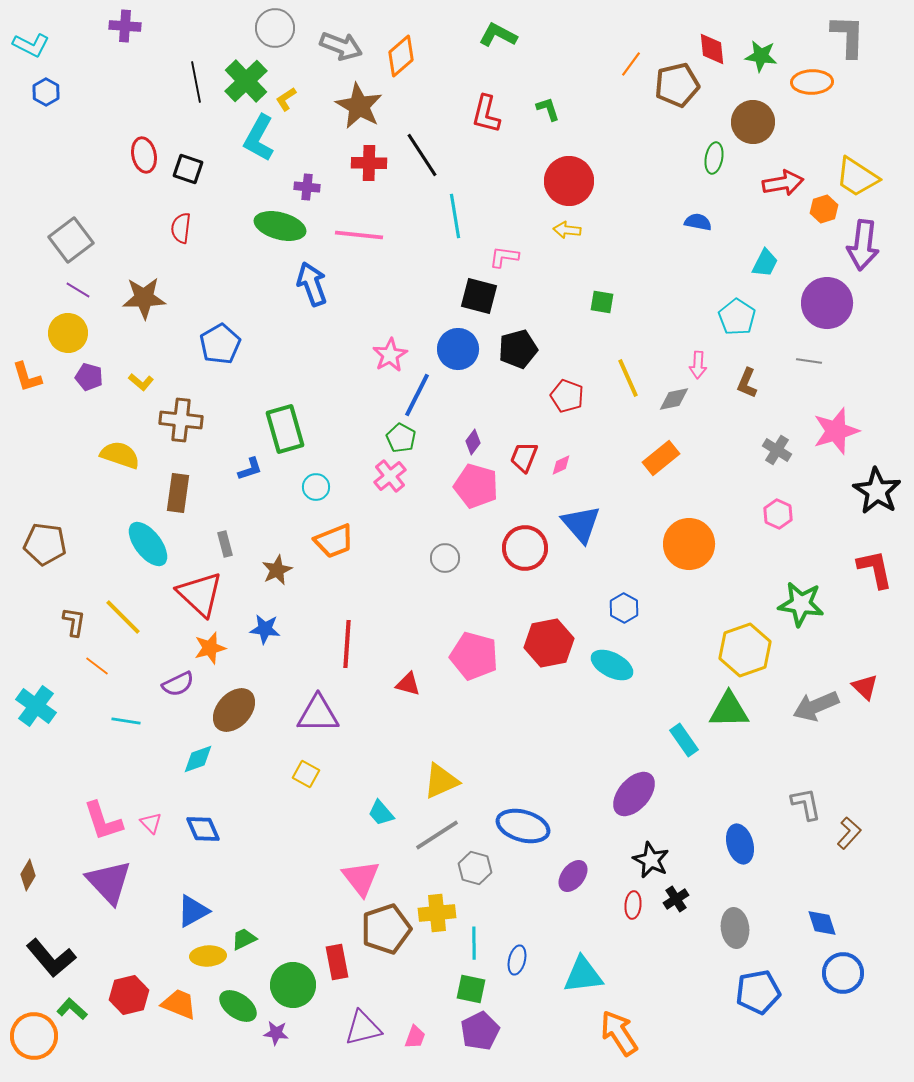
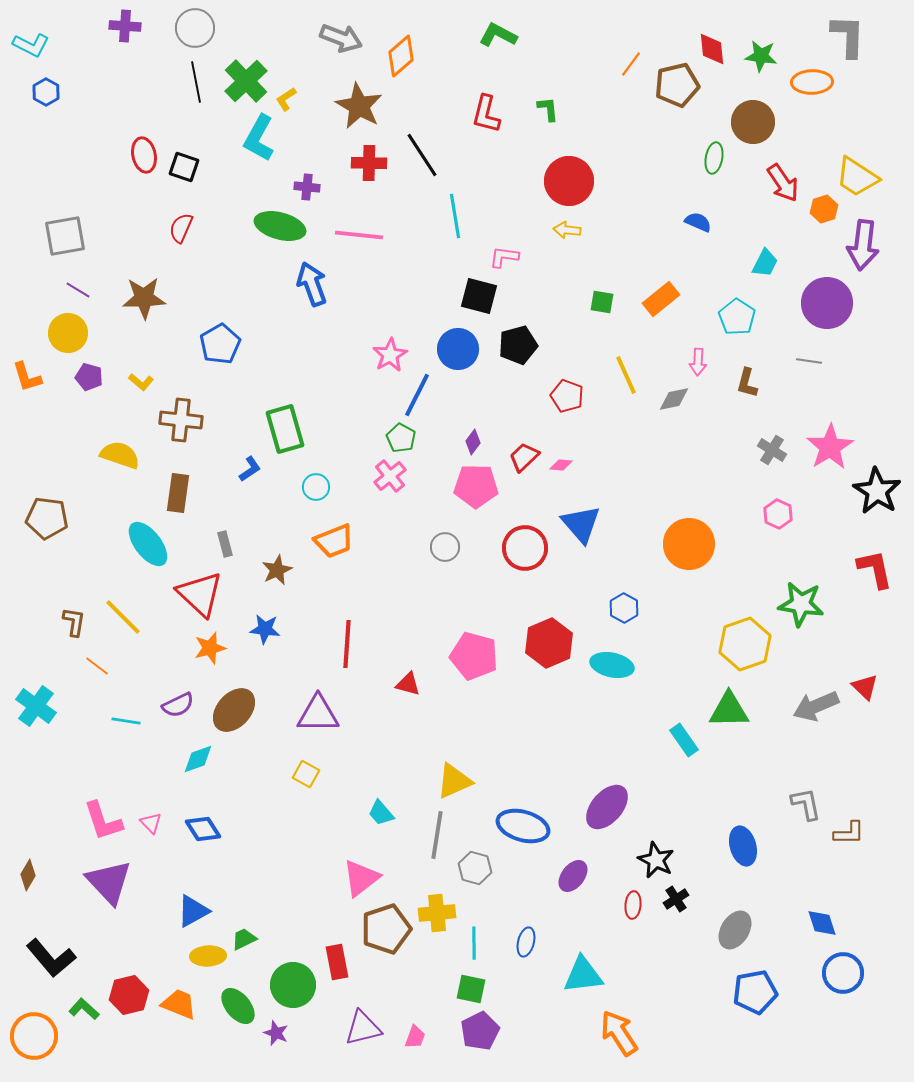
gray circle at (275, 28): moved 80 px left
gray arrow at (341, 46): moved 8 px up
green L-shape at (548, 109): rotated 12 degrees clockwise
black square at (188, 169): moved 4 px left, 2 px up
red arrow at (783, 183): rotated 66 degrees clockwise
blue semicircle at (698, 222): rotated 12 degrees clockwise
red semicircle at (181, 228): rotated 16 degrees clockwise
gray square at (71, 240): moved 6 px left, 4 px up; rotated 27 degrees clockwise
black pentagon at (518, 349): moved 4 px up
pink arrow at (698, 365): moved 3 px up
yellow line at (628, 378): moved 2 px left, 3 px up
brown L-shape at (747, 383): rotated 8 degrees counterclockwise
pink star at (836, 431): moved 6 px left, 16 px down; rotated 15 degrees counterclockwise
gray cross at (777, 450): moved 5 px left
red trapezoid at (524, 457): rotated 24 degrees clockwise
orange rectangle at (661, 458): moved 159 px up
pink diamond at (561, 465): rotated 30 degrees clockwise
blue L-shape at (250, 469): rotated 16 degrees counterclockwise
pink pentagon at (476, 486): rotated 15 degrees counterclockwise
brown pentagon at (45, 544): moved 2 px right, 26 px up
gray circle at (445, 558): moved 11 px up
red hexagon at (549, 643): rotated 12 degrees counterclockwise
yellow hexagon at (745, 650): moved 6 px up
cyan ellipse at (612, 665): rotated 15 degrees counterclockwise
purple semicircle at (178, 684): moved 21 px down
yellow triangle at (441, 781): moved 13 px right
purple ellipse at (634, 794): moved 27 px left, 13 px down
blue diamond at (203, 829): rotated 9 degrees counterclockwise
brown L-shape at (849, 833): rotated 48 degrees clockwise
gray line at (437, 835): rotated 48 degrees counterclockwise
blue ellipse at (740, 844): moved 3 px right, 2 px down
black star at (651, 860): moved 5 px right
pink triangle at (361, 878): rotated 30 degrees clockwise
gray ellipse at (735, 928): moved 2 px down; rotated 39 degrees clockwise
blue ellipse at (517, 960): moved 9 px right, 18 px up
blue pentagon at (758, 992): moved 3 px left
green ellipse at (238, 1006): rotated 15 degrees clockwise
green L-shape at (72, 1009): moved 12 px right
purple star at (276, 1033): rotated 15 degrees clockwise
